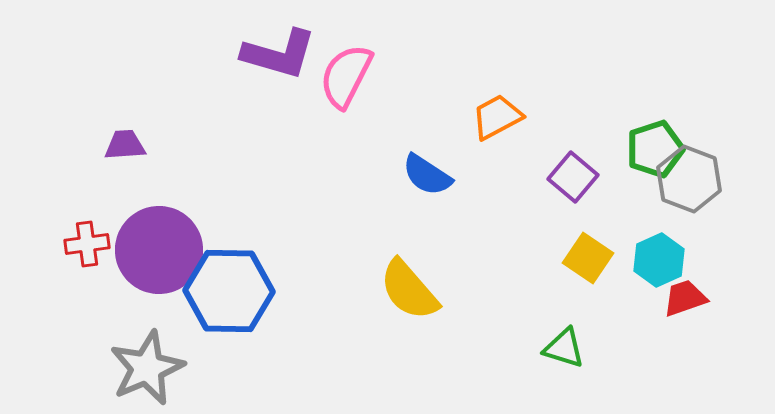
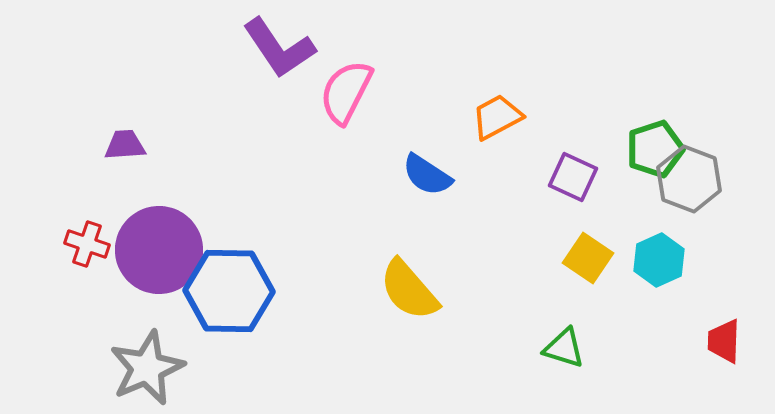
purple L-shape: moved 6 px up; rotated 40 degrees clockwise
pink semicircle: moved 16 px down
purple square: rotated 15 degrees counterclockwise
red cross: rotated 27 degrees clockwise
red trapezoid: moved 39 px right, 43 px down; rotated 69 degrees counterclockwise
